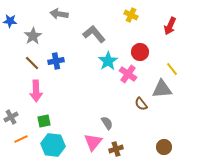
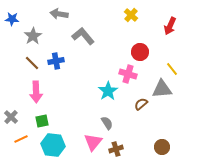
yellow cross: rotated 16 degrees clockwise
blue star: moved 2 px right, 2 px up
gray L-shape: moved 11 px left, 2 px down
cyan star: moved 30 px down
pink cross: rotated 18 degrees counterclockwise
pink arrow: moved 1 px down
brown semicircle: rotated 88 degrees clockwise
gray cross: rotated 16 degrees counterclockwise
green square: moved 2 px left
brown circle: moved 2 px left
